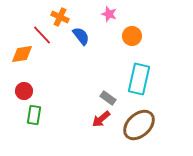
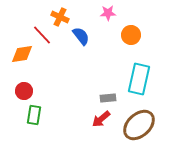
pink star: moved 1 px left, 1 px up; rotated 21 degrees counterclockwise
orange circle: moved 1 px left, 1 px up
gray rectangle: rotated 42 degrees counterclockwise
